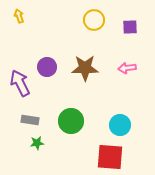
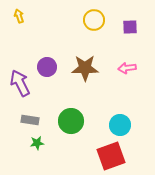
red square: moved 1 px right, 1 px up; rotated 24 degrees counterclockwise
